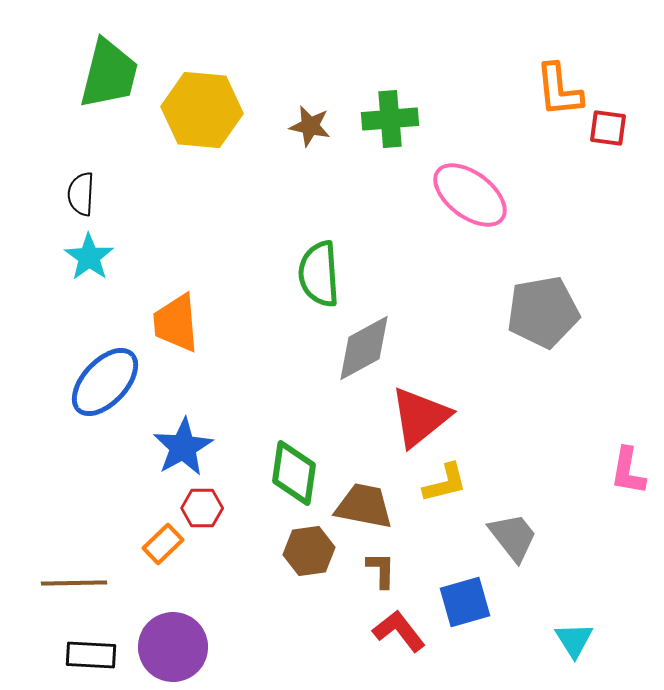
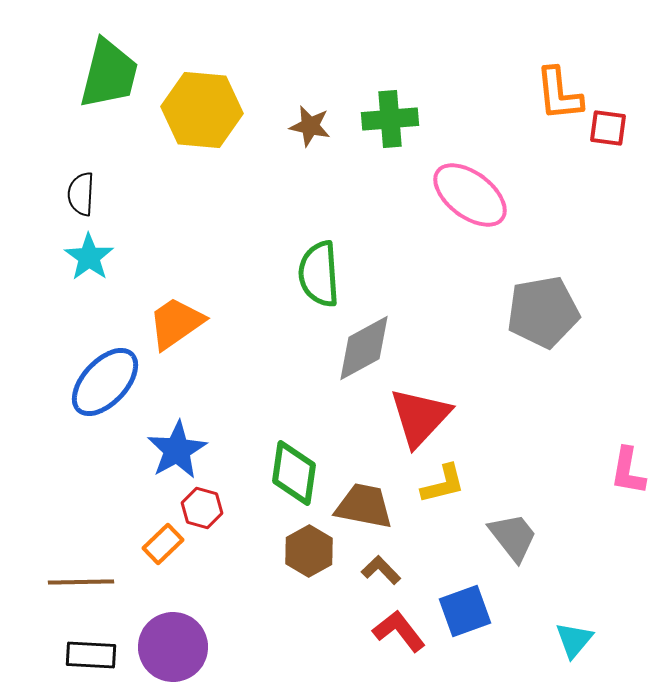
orange L-shape: moved 4 px down
orange trapezoid: rotated 60 degrees clockwise
red triangle: rotated 8 degrees counterclockwise
blue star: moved 6 px left, 3 px down
yellow L-shape: moved 2 px left, 1 px down
red hexagon: rotated 15 degrees clockwise
brown hexagon: rotated 21 degrees counterclockwise
brown L-shape: rotated 45 degrees counterclockwise
brown line: moved 7 px right, 1 px up
blue square: moved 9 px down; rotated 4 degrees counterclockwise
cyan triangle: rotated 12 degrees clockwise
